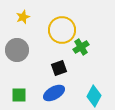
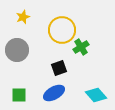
cyan diamond: moved 2 px right, 1 px up; rotated 70 degrees counterclockwise
